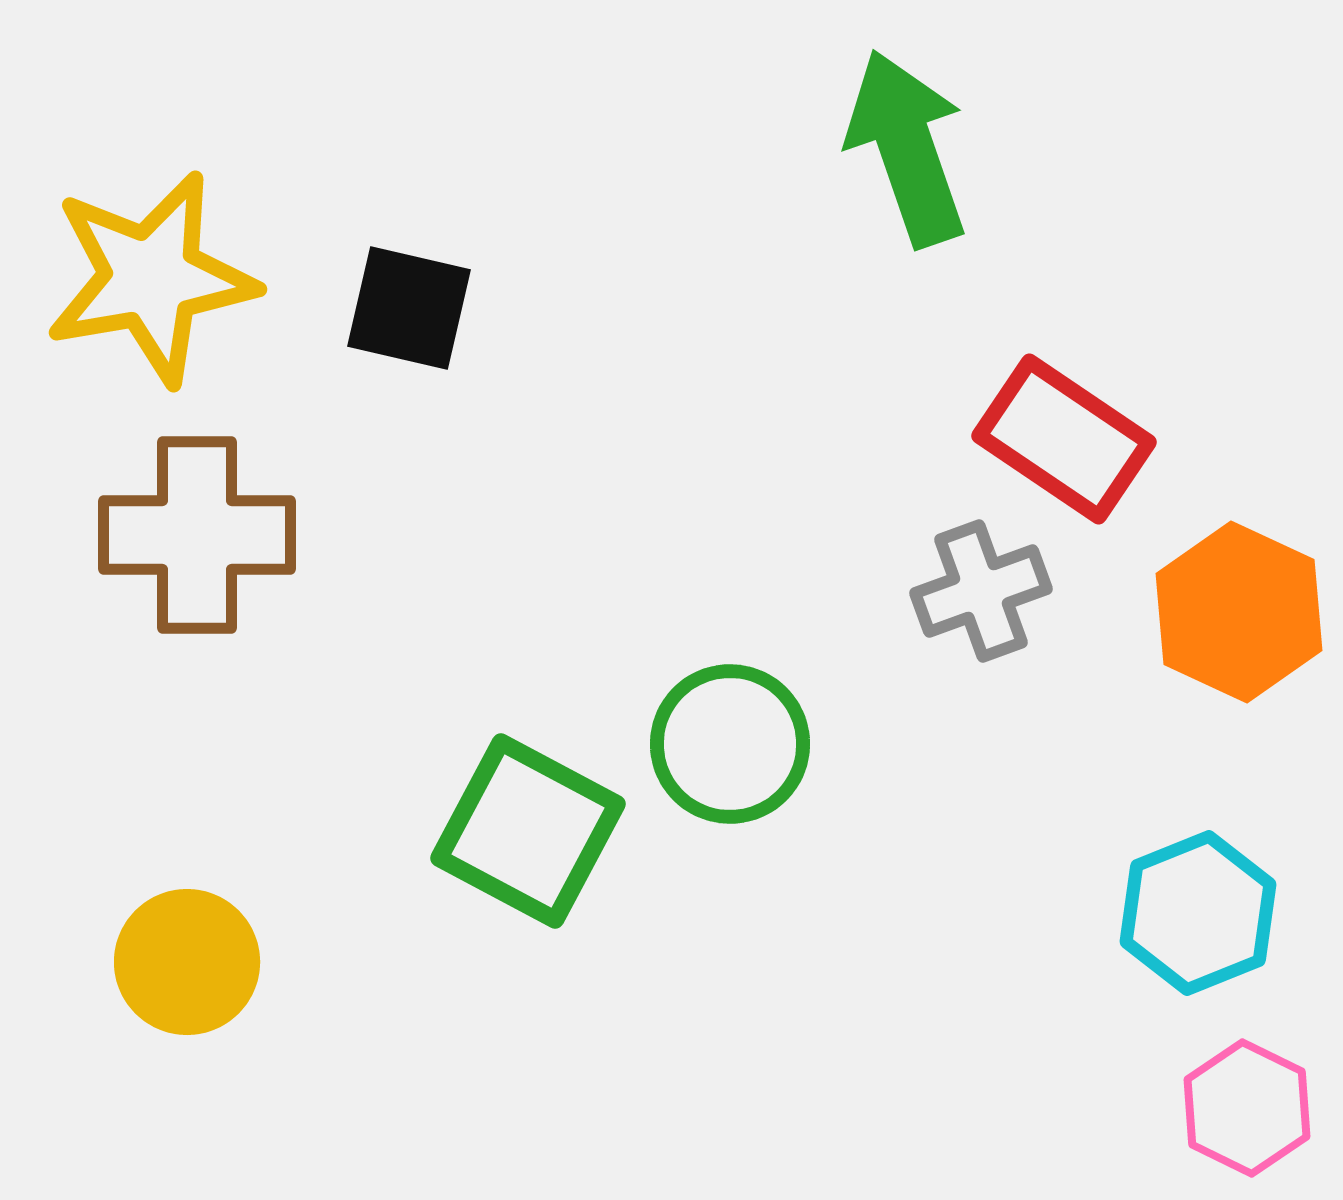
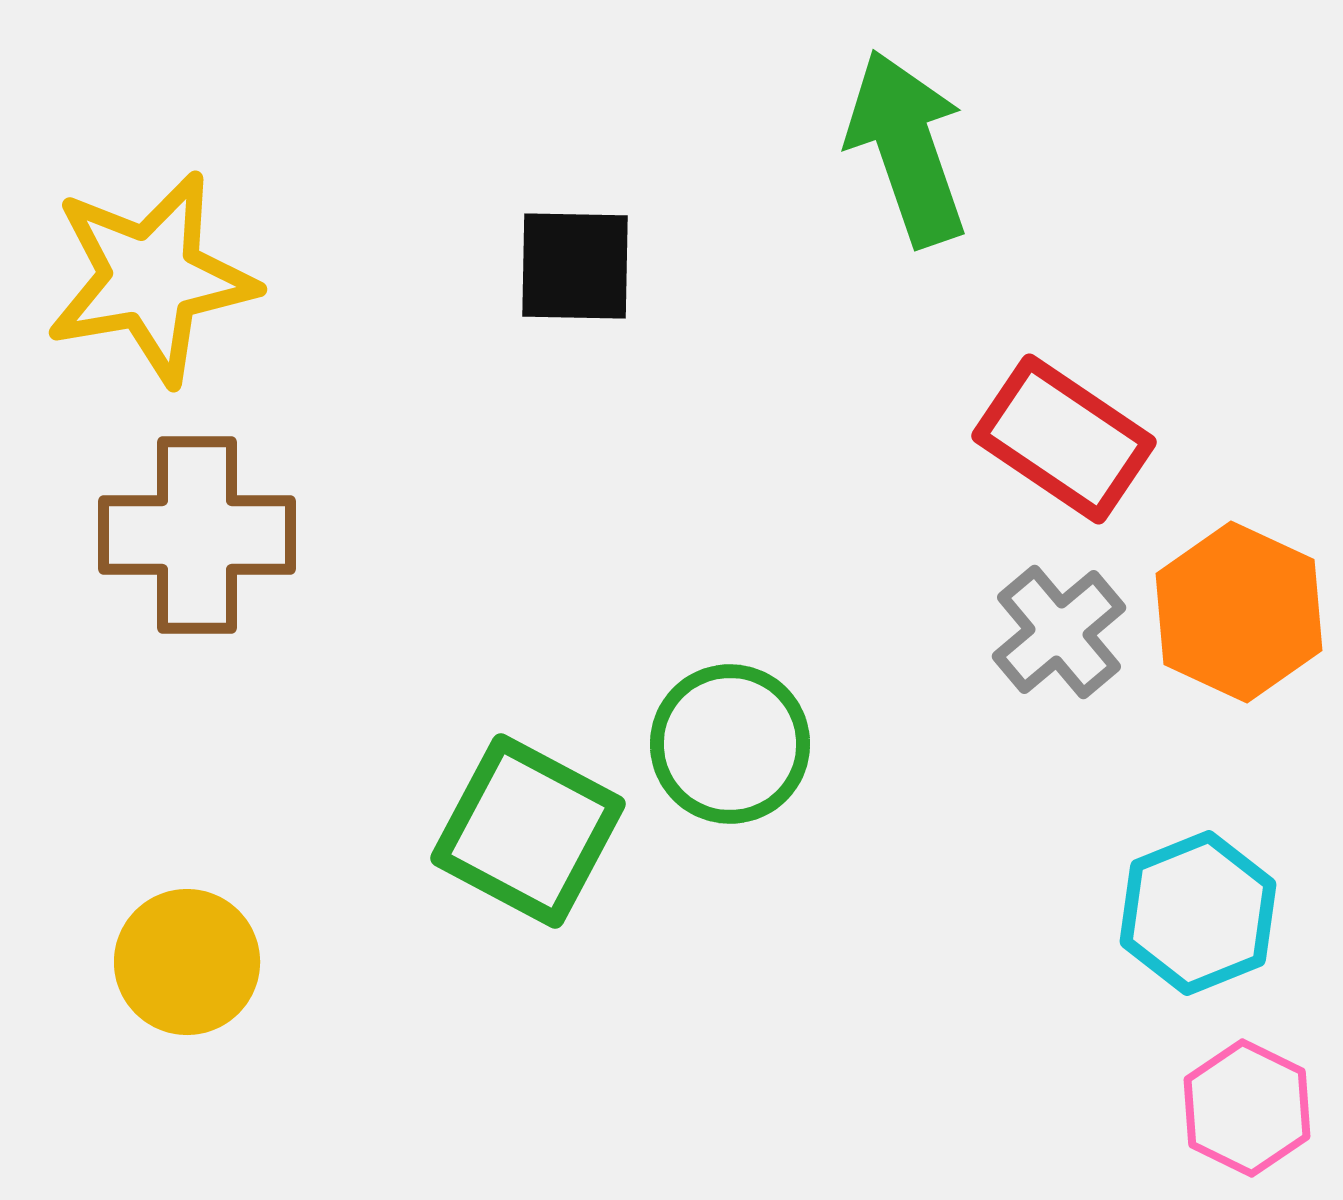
black square: moved 166 px right, 42 px up; rotated 12 degrees counterclockwise
gray cross: moved 78 px right, 41 px down; rotated 20 degrees counterclockwise
